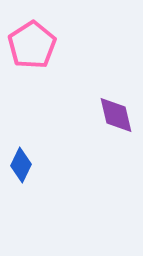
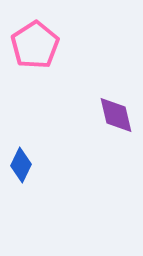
pink pentagon: moved 3 px right
